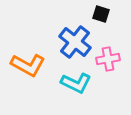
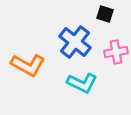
black square: moved 4 px right
pink cross: moved 8 px right, 7 px up
cyan L-shape: moved 6 px right
